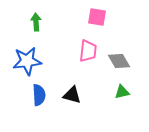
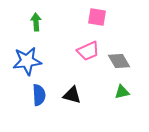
pink trapezoid: rotated 60 degrees clockwise
